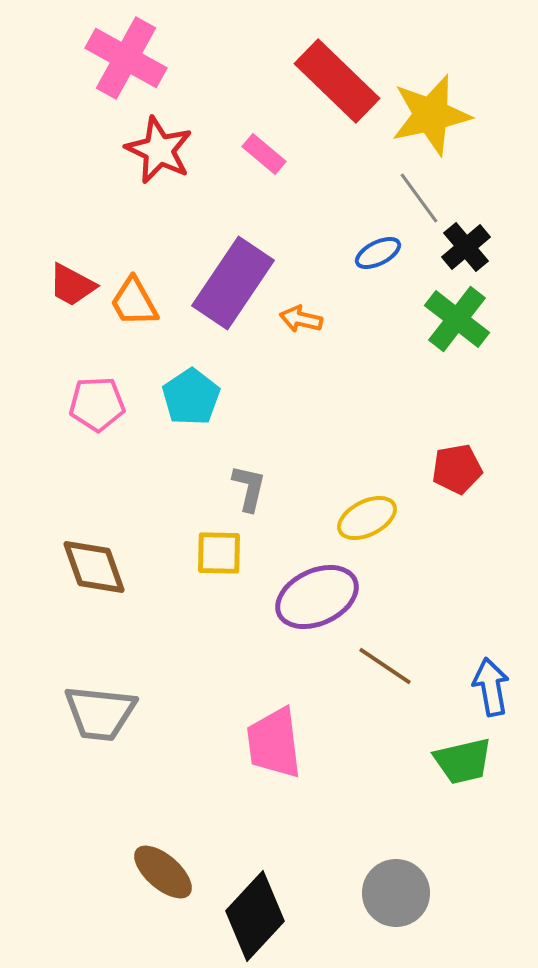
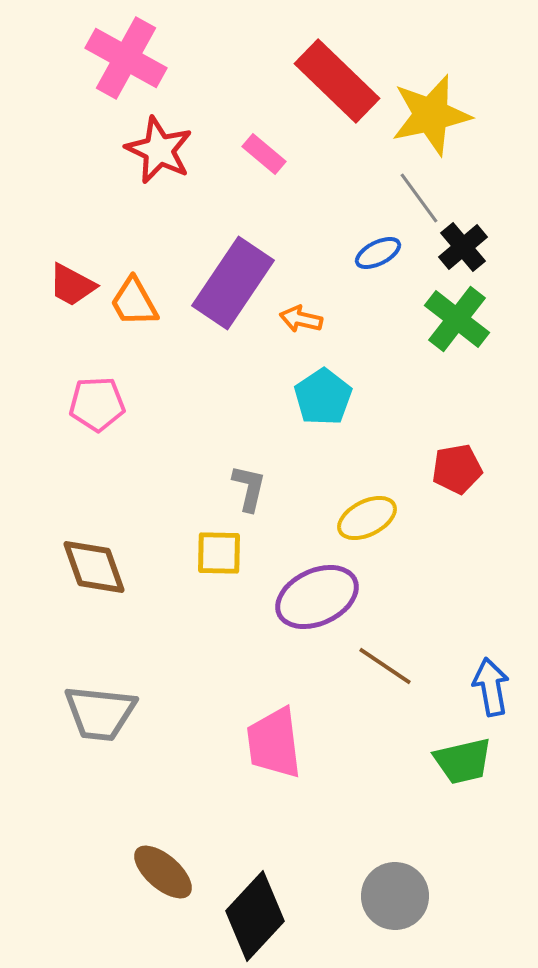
black cross: moved 3 px left
cyan pentagon: moved 132 px right
gray circle: moved 1 px left, 3 px down
